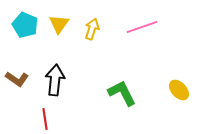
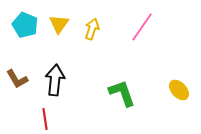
pink line: rotated 36 degrees counterclockwise
brown L-shape: rotated 25 degrees clockwise
green L-shape: rotated 8 degrees clockwise
